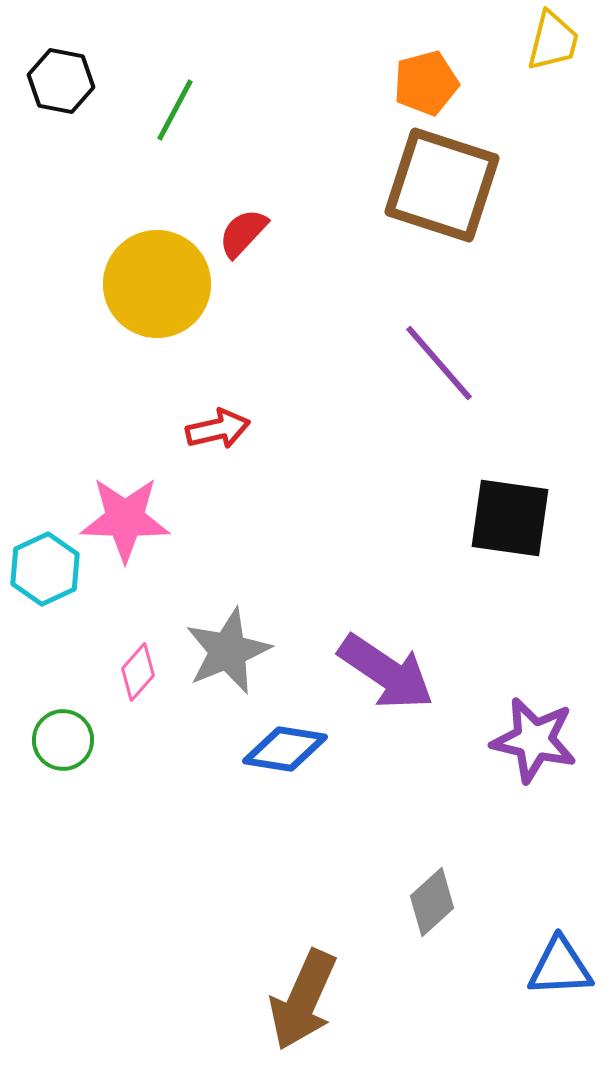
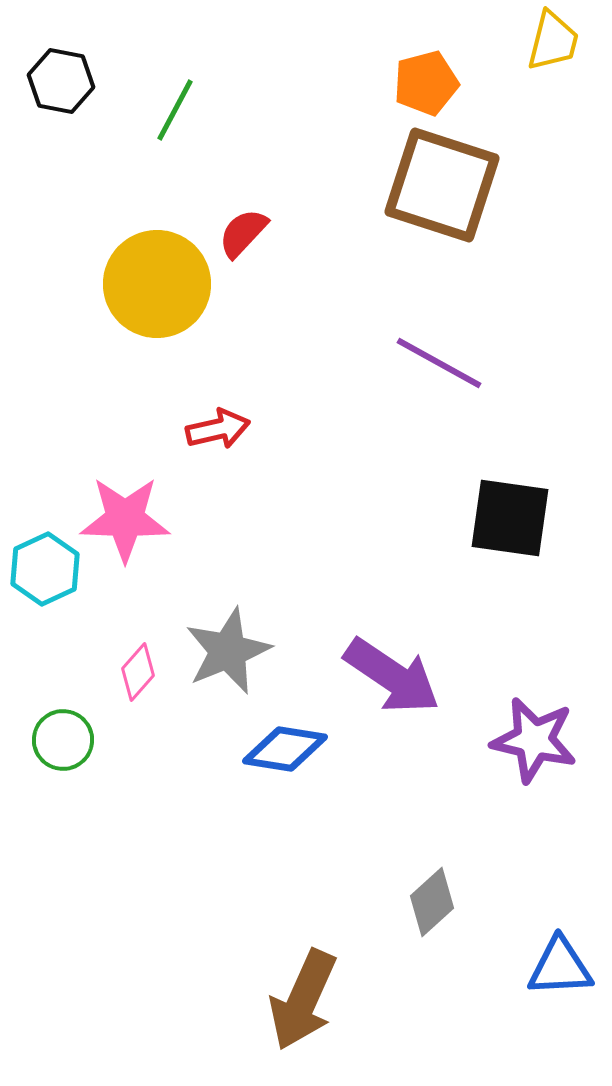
purple line: rotated 20 degrees counterclockwise
purple arrow: moved 6 px right, 4 px down
